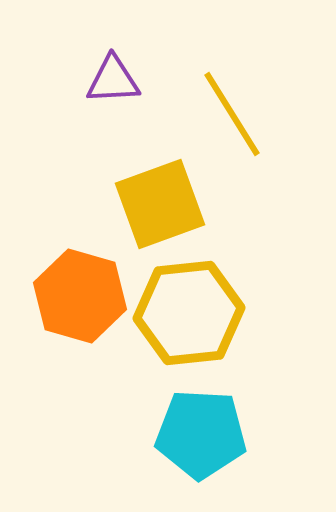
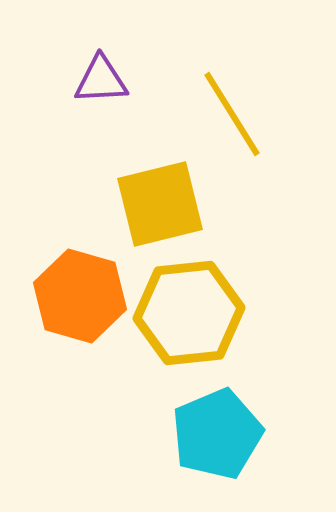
purple triangle: moved 12 px left
yellow square: rotated 6 degrees clockwise
cyan pentagon: moved 16 px right; rotated 26 degrees counterclockwise
